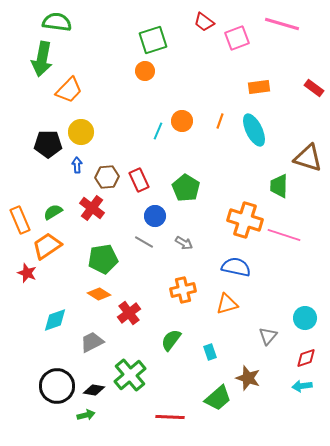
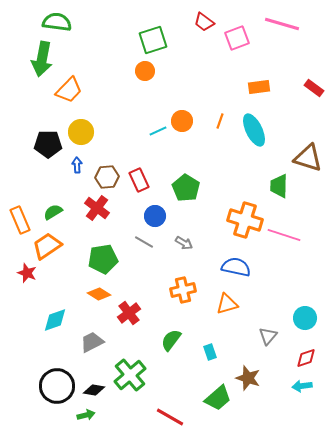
cyan line at (158, 131): rotated 42 degrees clockwise
red cross at (92, 208): moved 5 px right
red line at (170, 417): rotated 28 degrees clockwise
